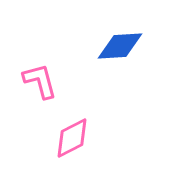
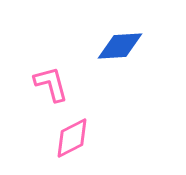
pink L-shape: moved 11 px right, 3 px down
